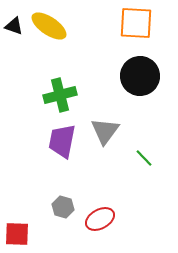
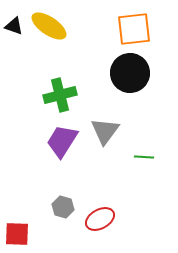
orange square: moved 2 px left, 6 px down; rotated 9 degrees counterclockwise
black circle: moved 10 px left, 3 px up
purple trapezoid: rotated 21 degrees clockwise
green line: moved 1 px up; rotated 42 degrees counterclockwise
